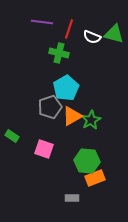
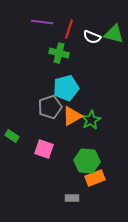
cyan pentagon: rotated 15 degrees clockwise
